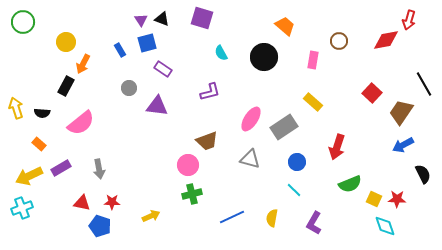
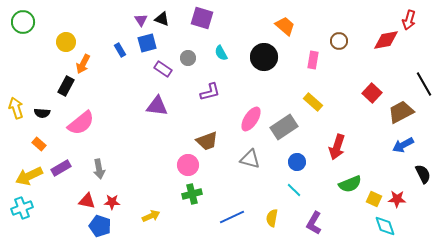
gray circle at (129, 88): moved 59 px right, 30 px up
brown trapezoid at (401, 112): rotated 28 degrees clockwise
red triangle at (82, 203): moved 5 px right, 2 px up
